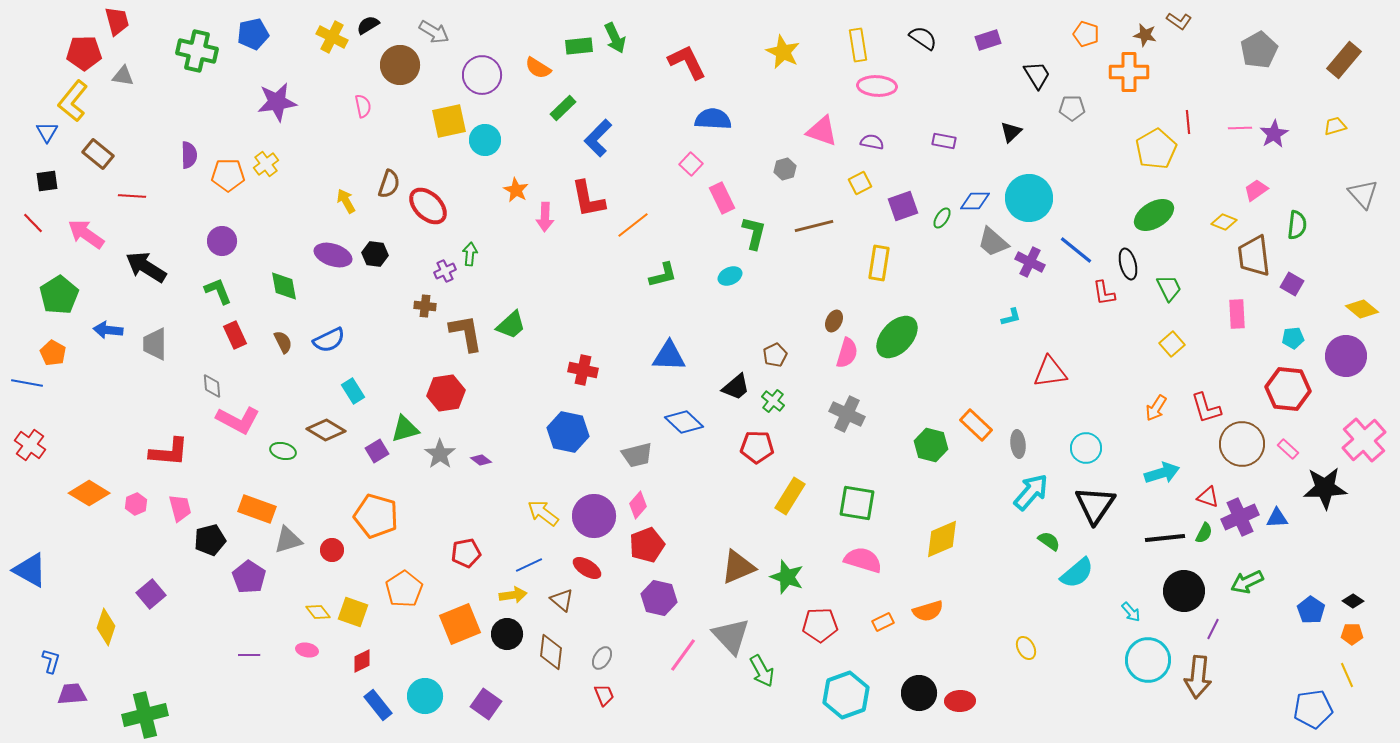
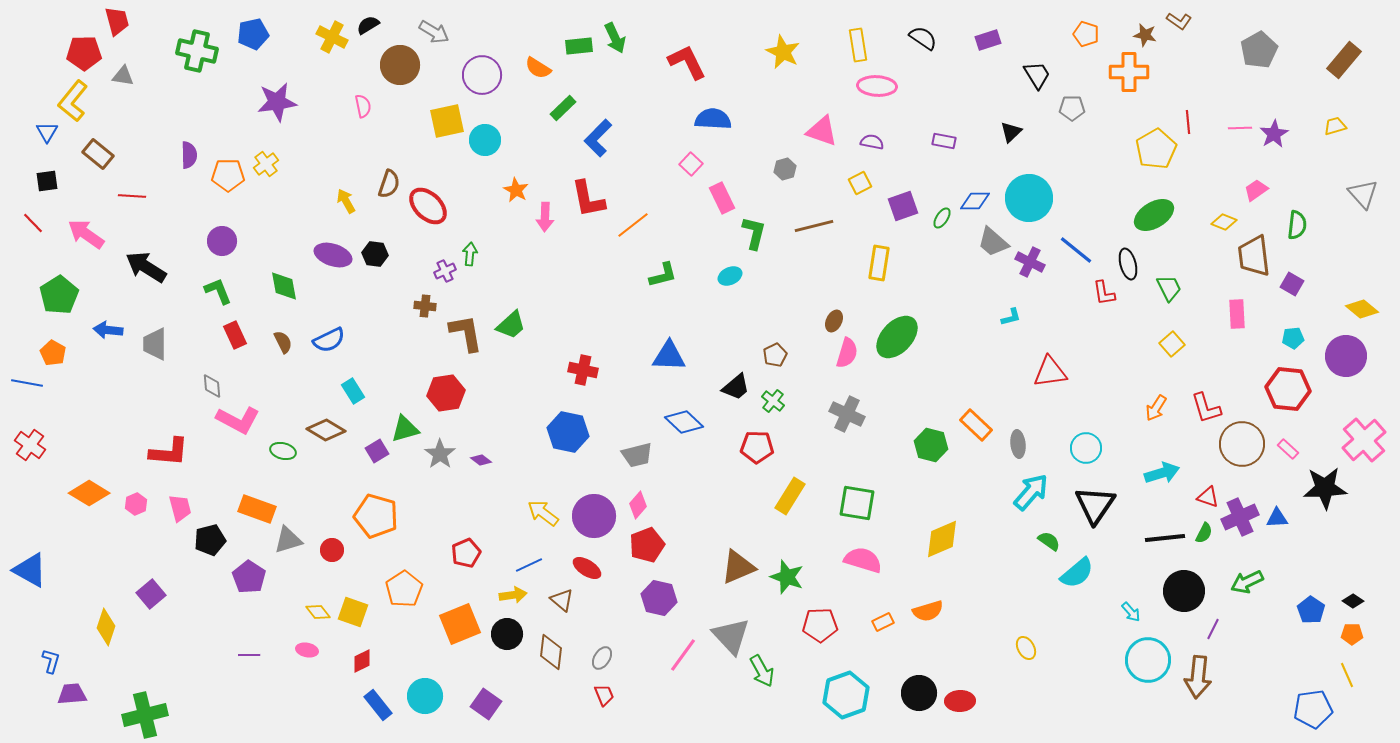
yellow square at (449, 121): moved 2 px left
red pentagon at (466, 553): rotated 12 degrees counterclockwise
